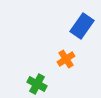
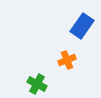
orange cross: moved 1 px right, 1 px down; rotated 12 degrees clockwise
